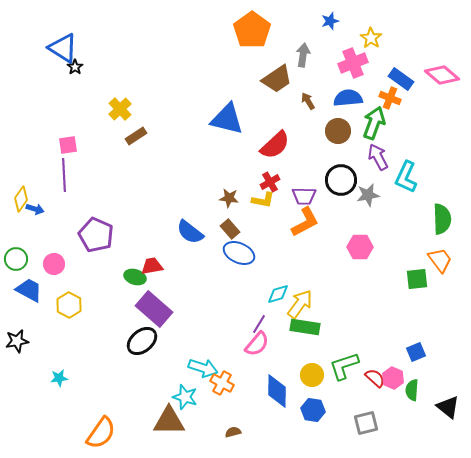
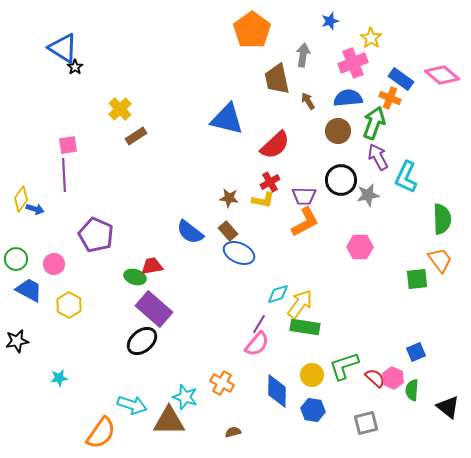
brown trapezoid at (277, 79): rotated 112 degrees clockwise
brown rectangle at (230, 229): moved 2 px left, 2 px down
cyan arrow at (203, 368): moved 71 px left, 37 px down
